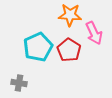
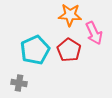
cyan pentagon: moved 3 px left, 3 px down
